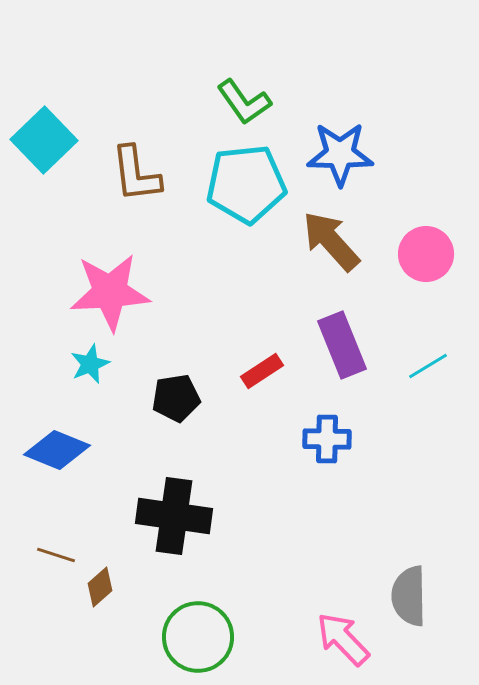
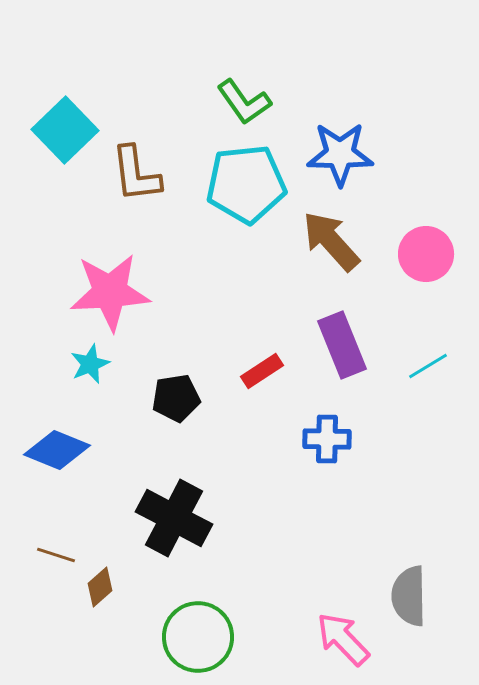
cyan square: moved 21 px right, 10 px up
black cross: moved 2 px down; rotated 20 degrees clockwise
